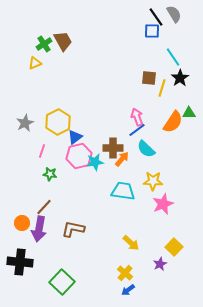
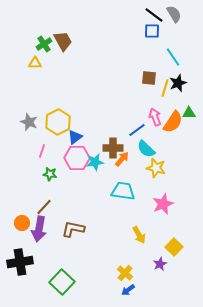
black line: moved 2 px left, 2 px up; rotated 18 degrees counterclockwise
yellow triangle: rotated 24 degrees clockwise
black star: moved 2 px left, 5 px down; rotated 12 degrees clockwise
yellow line: moved 3 px right
pink arrow: moved 18 px right
gray star: moved 4 px right, 1 px up; rotated 24 degrees counterclockwise
pink hexagon: moved 2 px left, 2 px down; rotated 15 degrees clockwise
yellow star: moved 3 px right, 13 px up; rotated 12 degrees clockwise
yellow arrow: moved 8 px right, 8 px up; rotated 18 degrees clockwise
black cross: rotated 15 degrees counterclockwise
